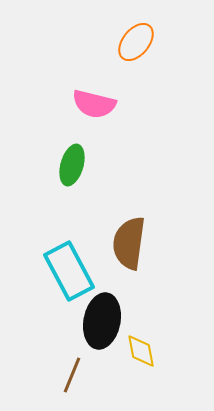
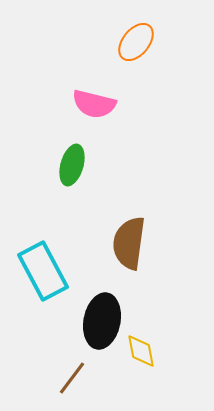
cyan rectangle: moved 26 px left
brown line: moved 3 px down; rotated 15 degrees clockwise
